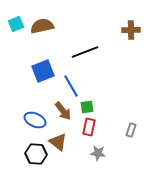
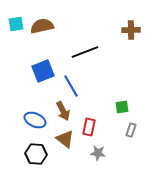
cyan square: rotated 14 degrees clockwise
green square: moved 35 px right
brown arrow: rotated 12 degrees clockwise
brown triangle: moved 7 px right, 3 px up
